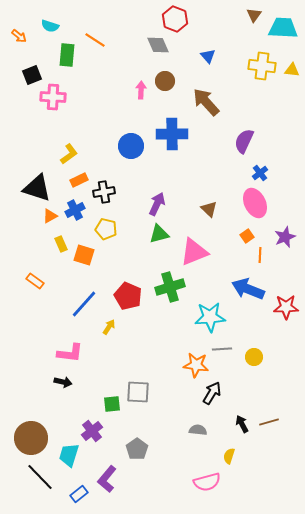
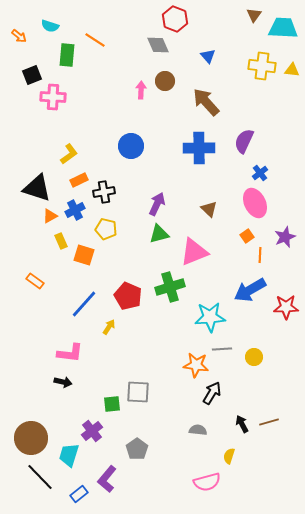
blue cross at (172, 134): moved 27 px right, 14 px down
yellow rectangle at (61, 244): moved 3 px up
blue arrow at (248, 289): moved 2 px right, 1 px down; rotated 52 degrees counterclockwise
